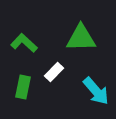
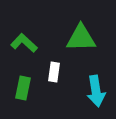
white rectangle: rotated 36 degrees counterclockwise
green rectangle: moved 1 px down
cyan arrow: rotated 32 degrees clockwise
